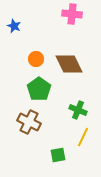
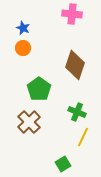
blue star: moved 9 px right, 2 px down
orange circle: moved 13 px left, 11 px up
brown diamond: moved 6 px right, 1 px down; rotated 44 degrees clockwise
green cross: moved 1 px left, 2 px down
brown cross: rotated 20 degrees clockwise
green square: moved 5 px right, 9 px down; rotated 21 degrees counterclockwise
